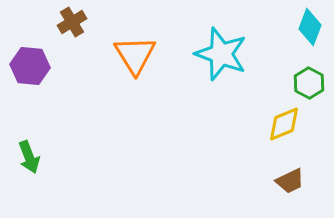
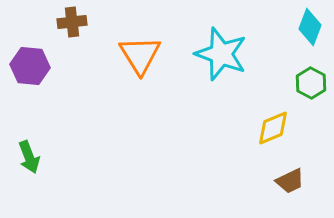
brown cross: rotated 24 degrees clockwise
orange triangle: moved 5 px right
green hexagon: moved 2 px right
yellow diamond: moved 11 px left, 4 px down
